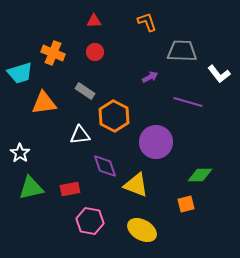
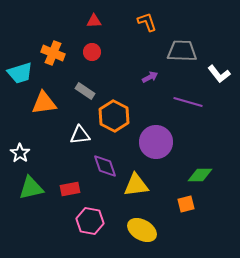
red circle: moved 3 px left
yellow triangle: rotated 28 degrees counterclockwise
